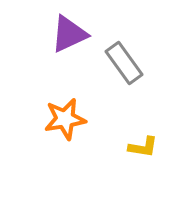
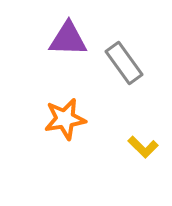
purple triangle: moved 1 px left, 5 px down; rotated 27 degrees clockwise
yellow L-shape: rotated 36 degrees clockwise
